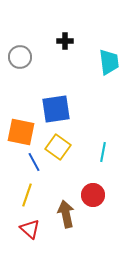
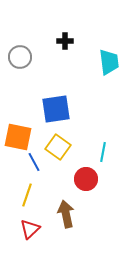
orange square: moved 3 px left, 5 px down
red circle: moved 7 px left, 16 px up
red triangle: rotated 35 degrees clockwise
